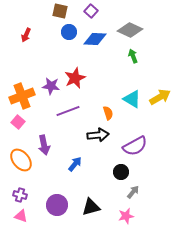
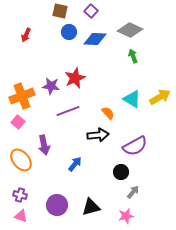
orange semicircle: rotated 24 degrees counterclockwise
